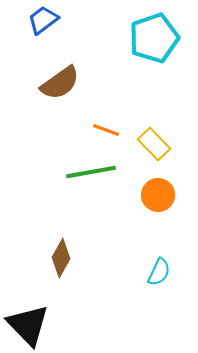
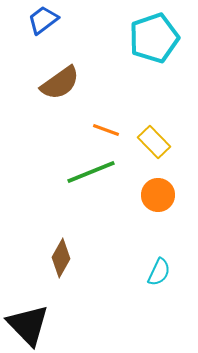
yellow rectangle: moved 2 px up
green line: rotated 12 degrees counterclockwise
